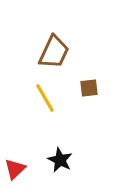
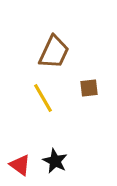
yellow line: moved 2 px left
black star: moved 5 px left, 1 px down
red triangle: moved 5 px right, 4 px up; rotated 40 degrees counterclockwise
